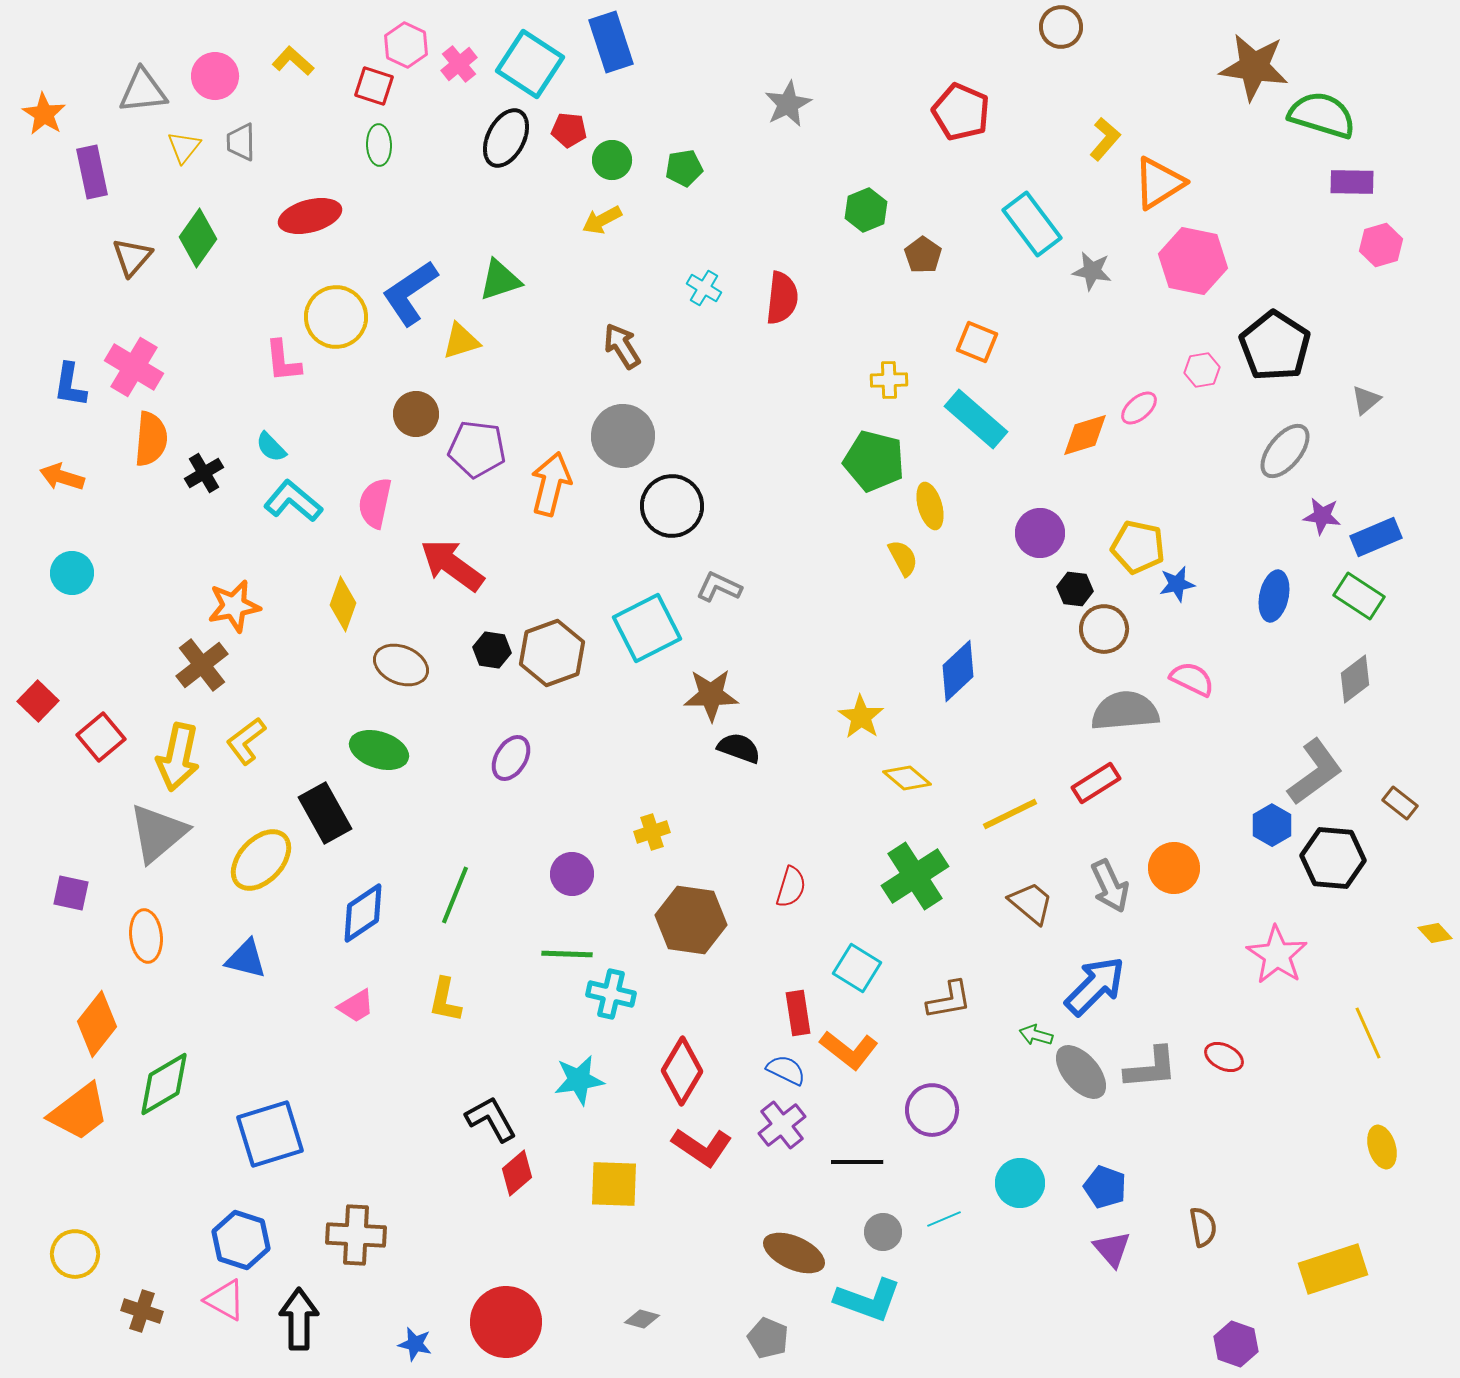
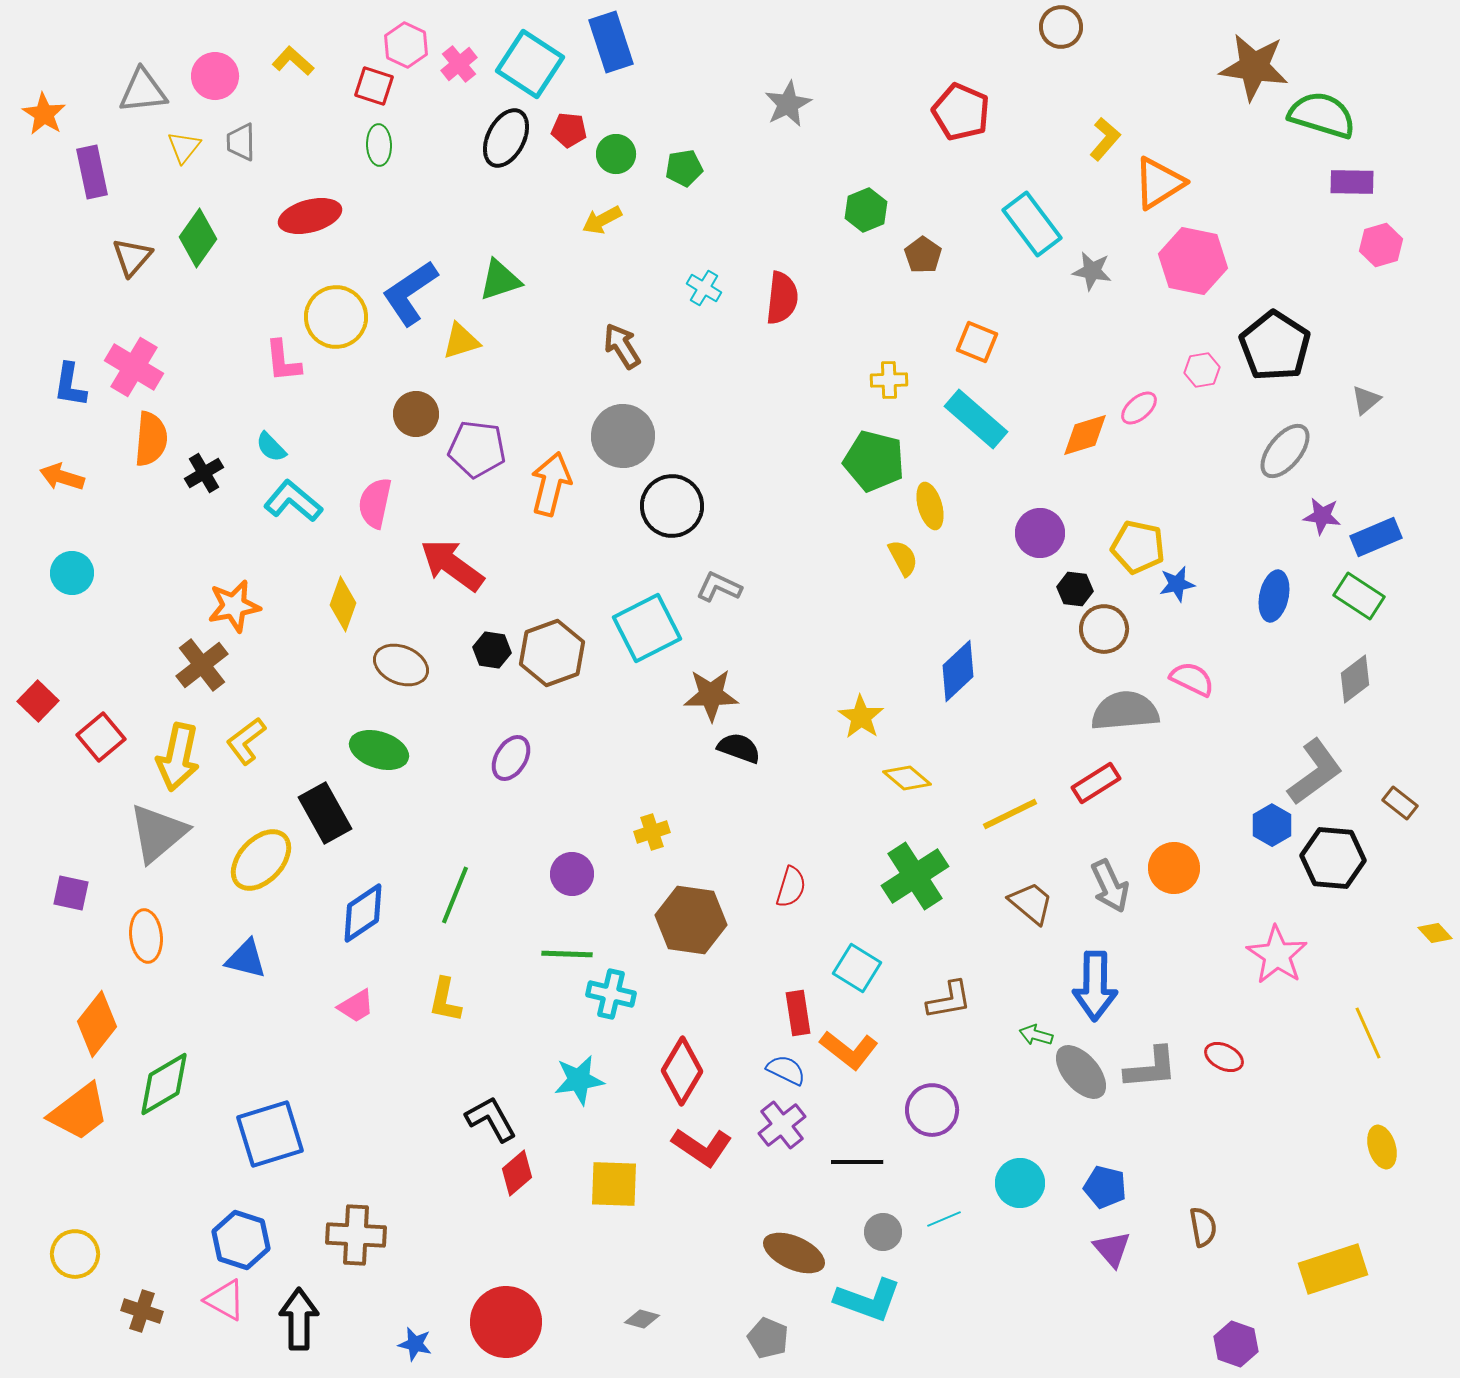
green circle at (612, 160): moved 4 px right, 6 px up
blue arrow at (1095, 986): rotated 136 degrees clockwise
blue pentagon at (1105, 1187): rotated 6 degrees counterclockwise
